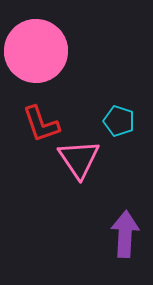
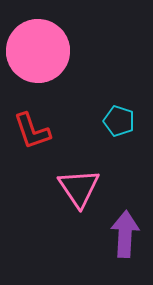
pink circle: moved 2 px right
red L-shape: moved 9 px left, 7 px down
pink triangle: moved 29 px down
